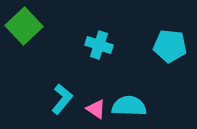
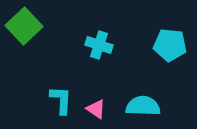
cyan pentagon: moved 1 px up
cyan L-shape: moved 1 px left, 1 px down; rotated 36 degrees counterclockwise
cyan semicircle: moved 14 px right
